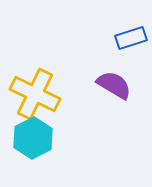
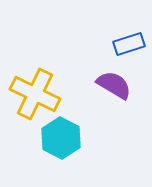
blue rectangle: moved 2 px left, 6 px down
cyan hexagon: moved 28 px right; rotated 6 degrees counterclockwise
